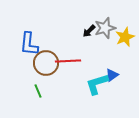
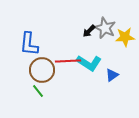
gray star: rotated 30 degrees counterclockwise
yellow star: rotated 18 degrees clockwise
brown circle: moved 4 px left, 7 px down
cyan L-shape: moved 8 px left, 21 px up; rotated 130 degrees counterclockwise
green line: rotated 16 degrees counterclockwise
